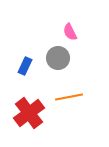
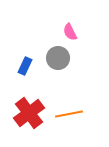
orange line: moved 17 px down
